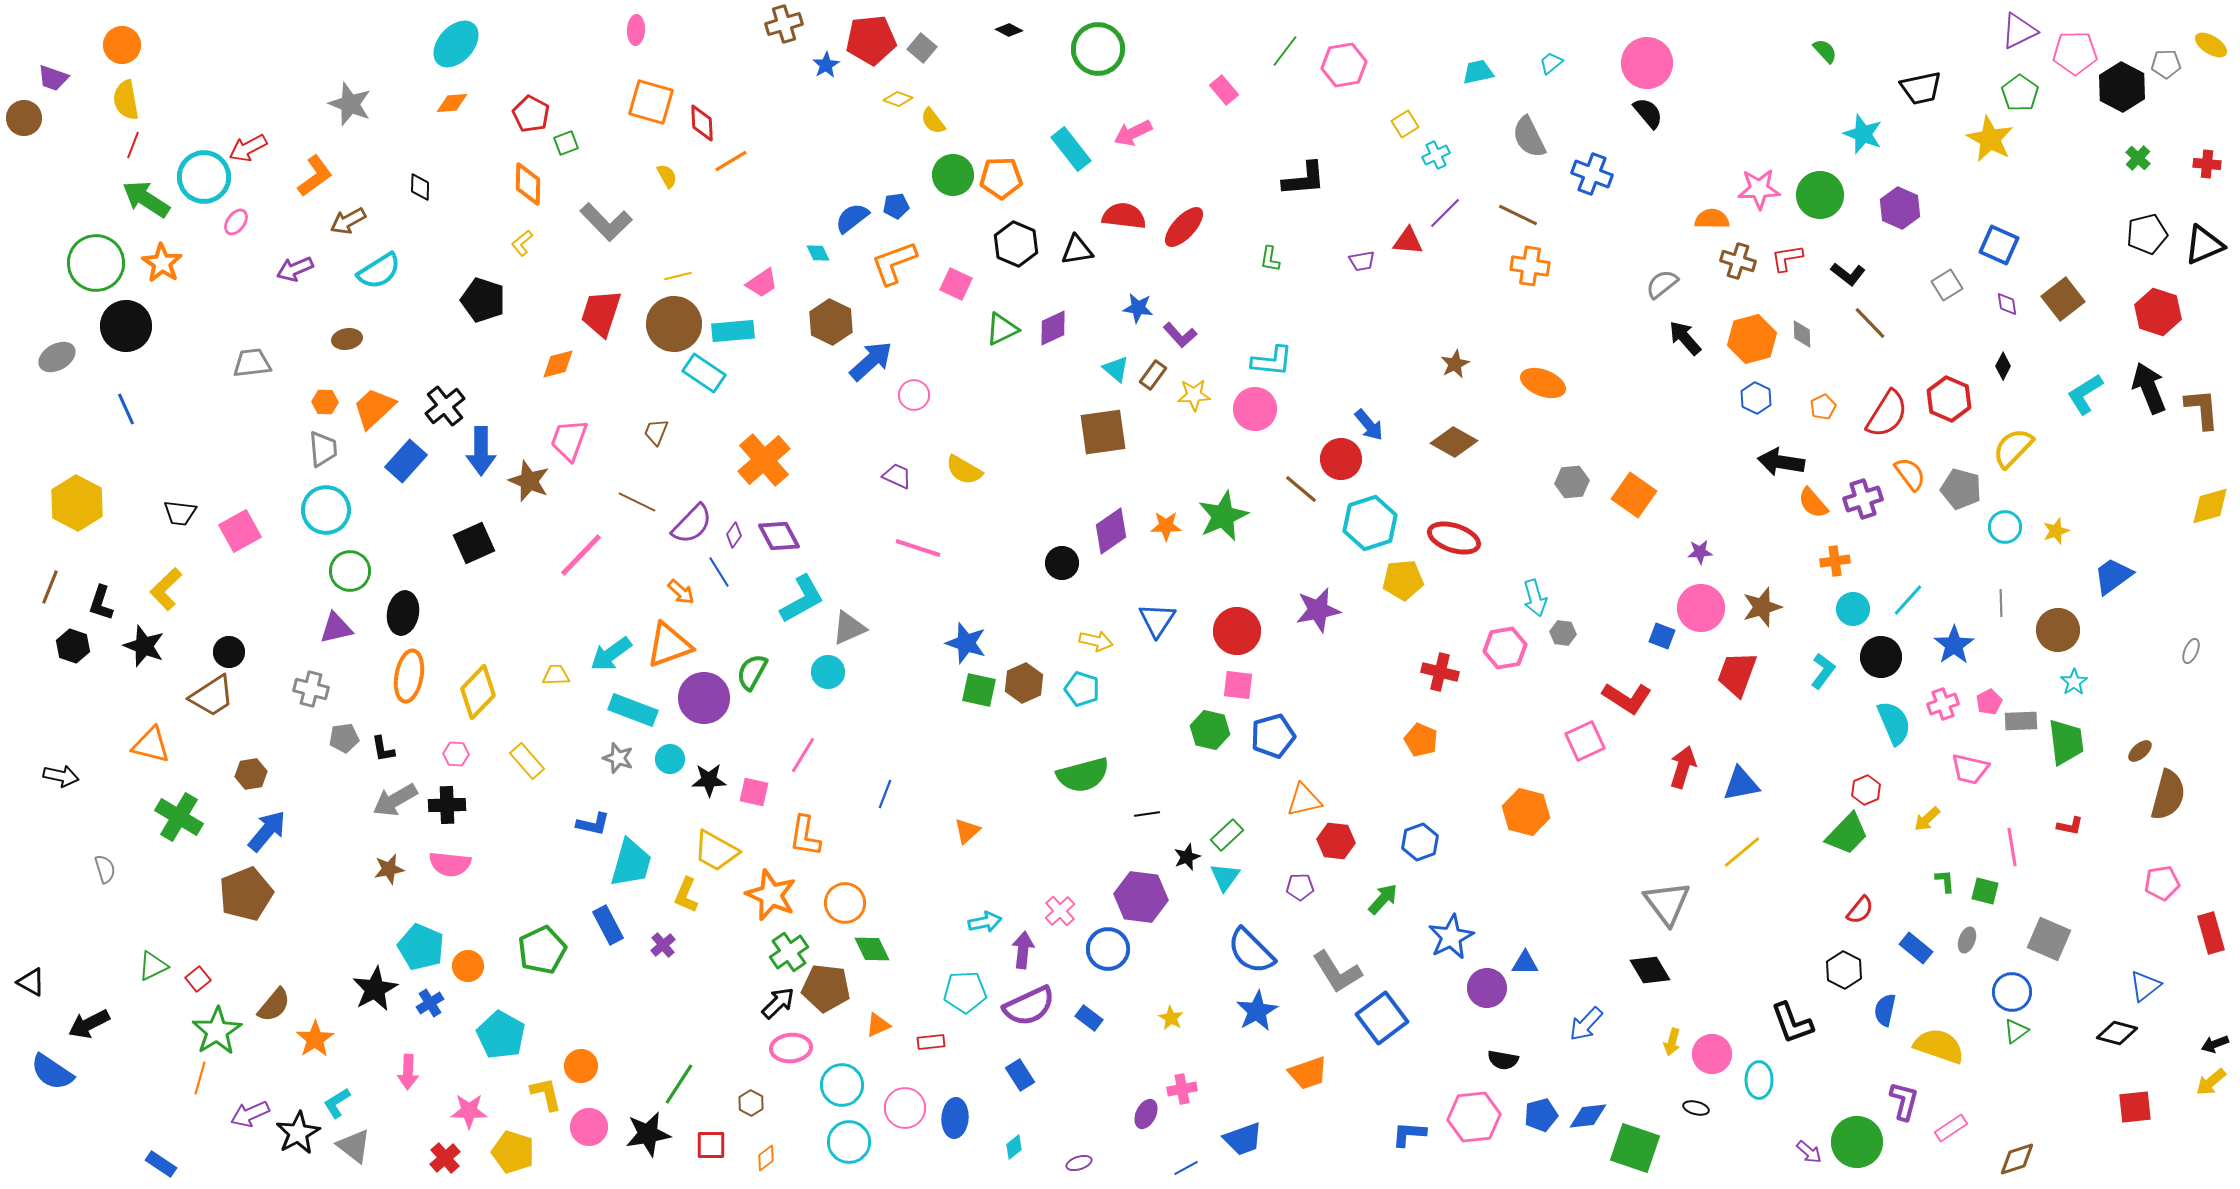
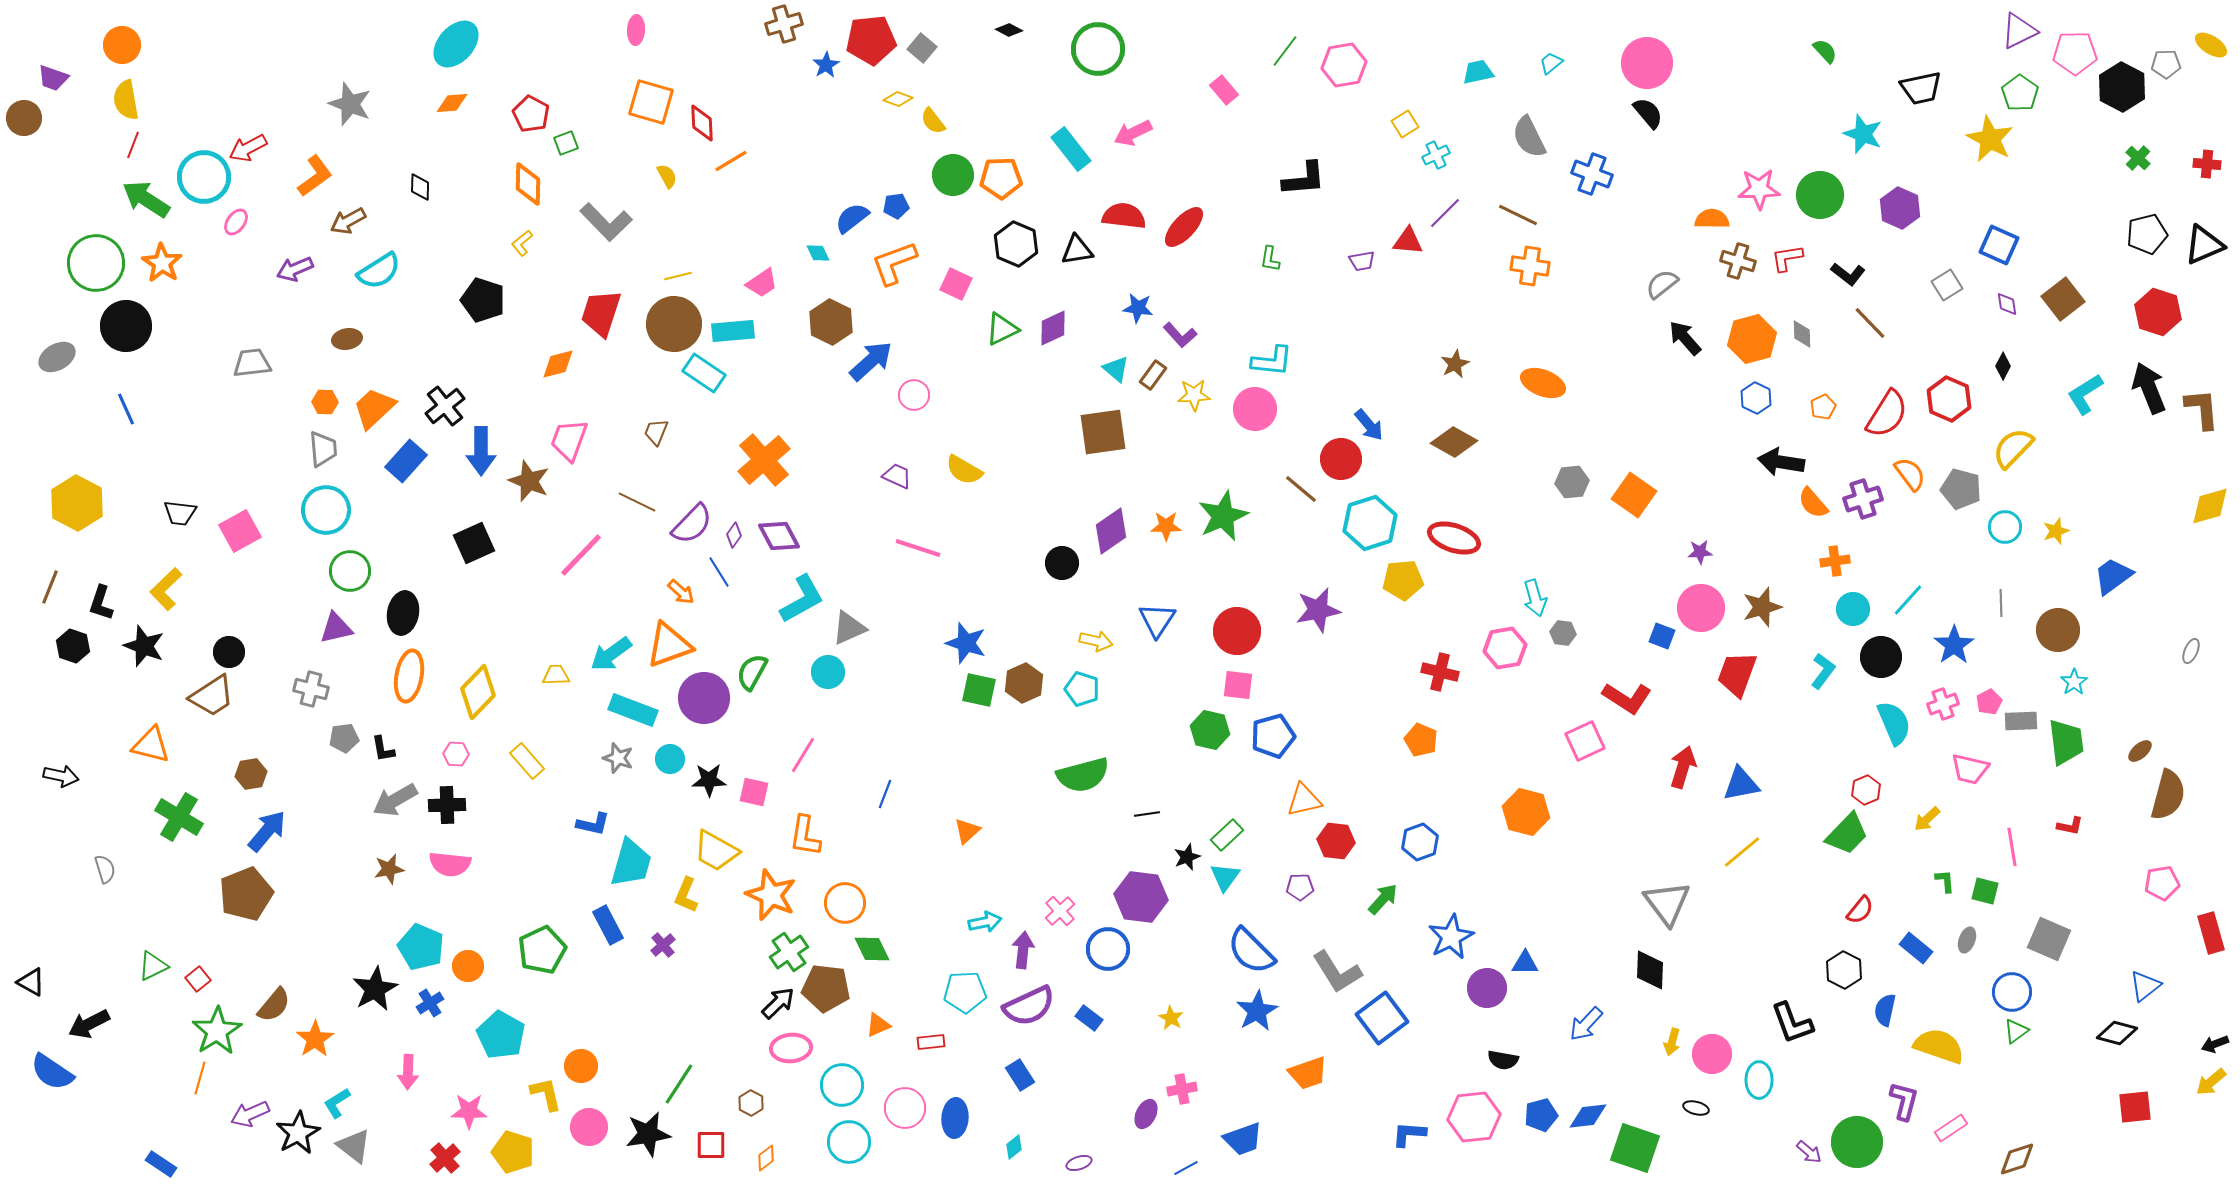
black diamond at (1650, 970): rotated 33 degrees clockwise
